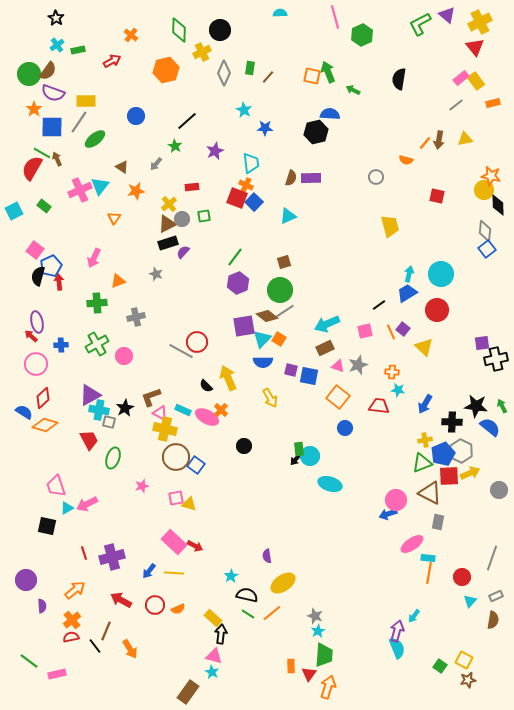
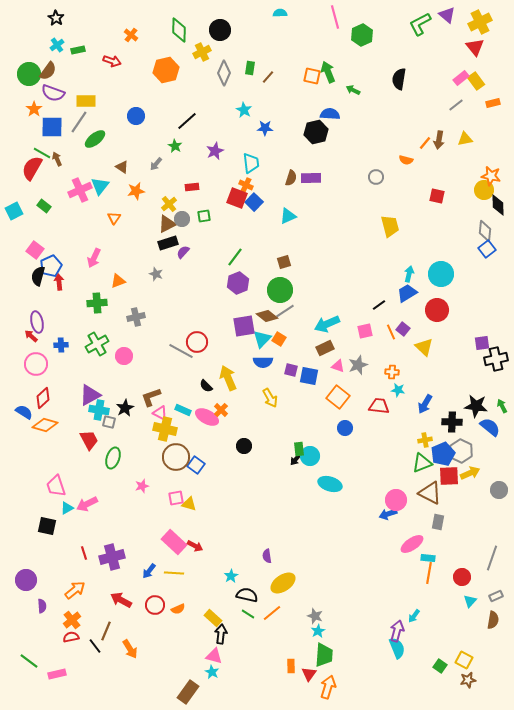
red arrow at (112, 61): rotated 48 degrees clockwise
